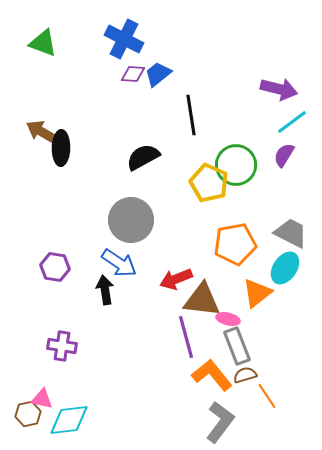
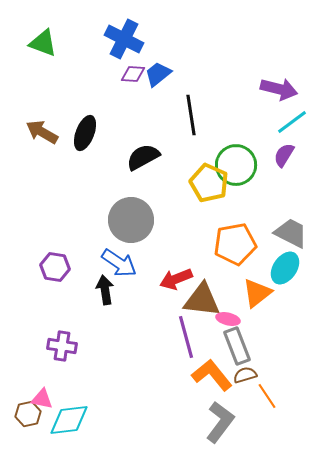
black ellipse: moved 24 px right, 15 px up; rotated 20 degrees clockwise
